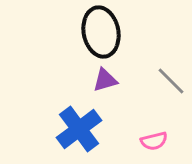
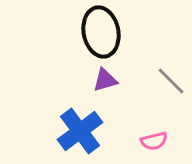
blue cross: moved 1 px right, 2 px down
